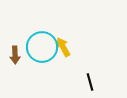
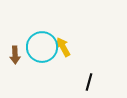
black line: moved 1 px left; rotated 30 degrees clockwise
